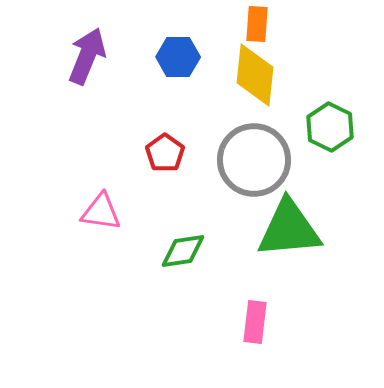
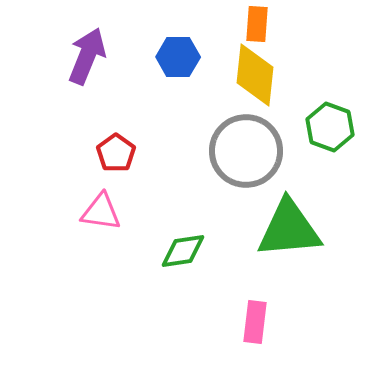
green hexagon: rotated 6 degrees counterclockwise
red pentagon: moved 49 px left
gray circle: moved 8 px left, 9 px up
